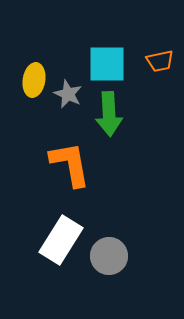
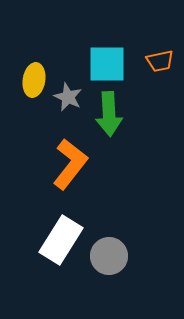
gray star: moved 3 px down
orange L-shape: rotated 48 degrees clockwise
